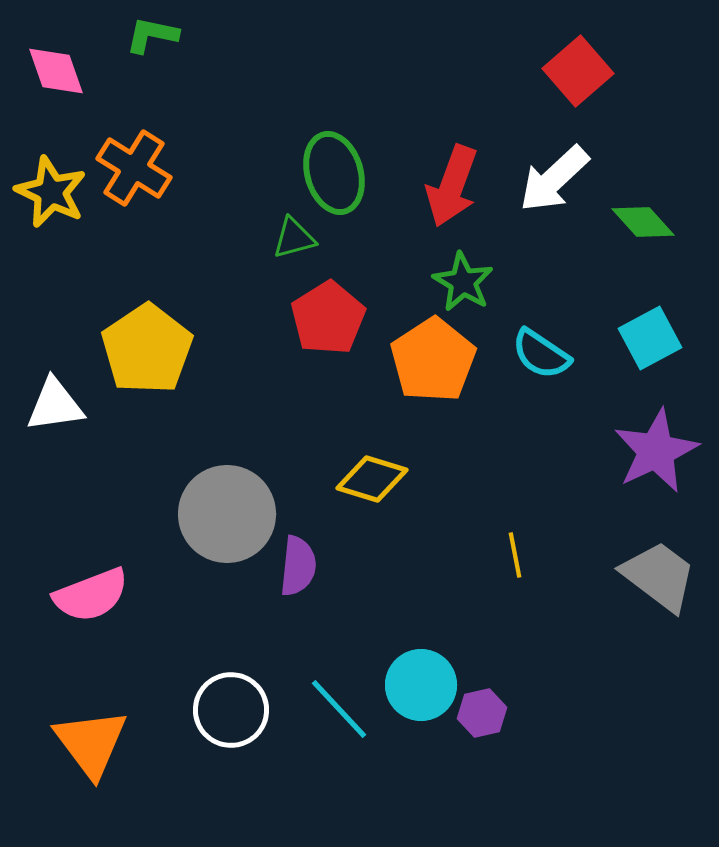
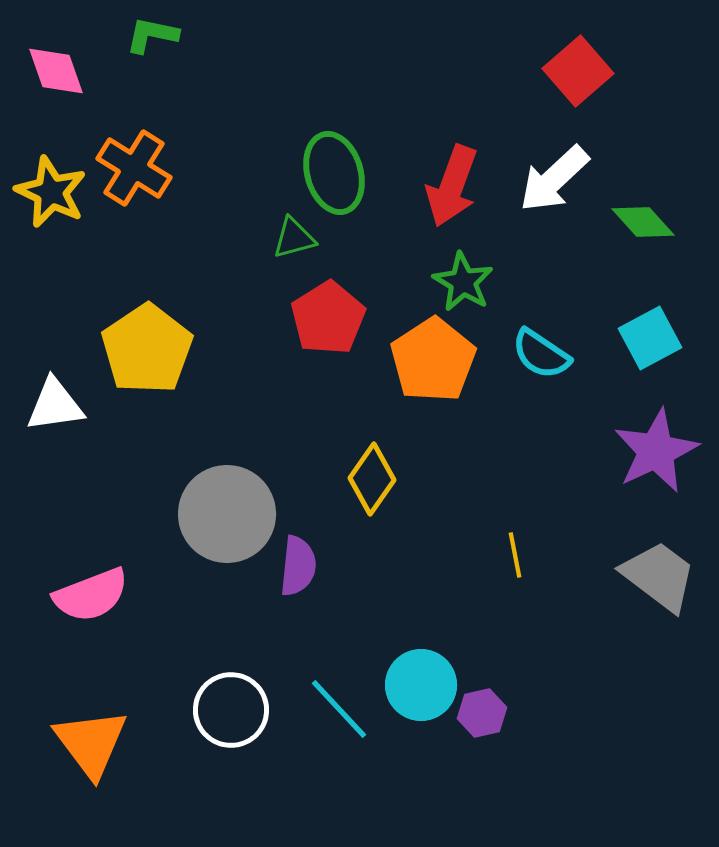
yellow diamond: rotated 72 degrees counterclockwise
